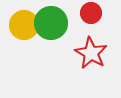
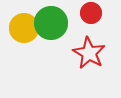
yellow circle: moved 3 px down
red star: moved 2 px left
